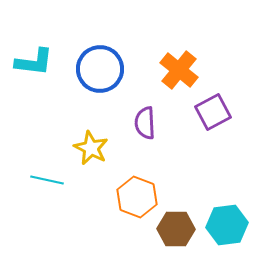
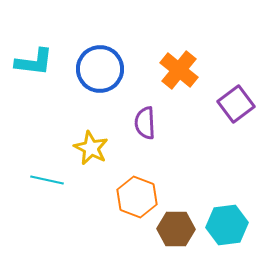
purple square: moved 23 px right, 8 px up; rotated 9 degrees counterclockwise
